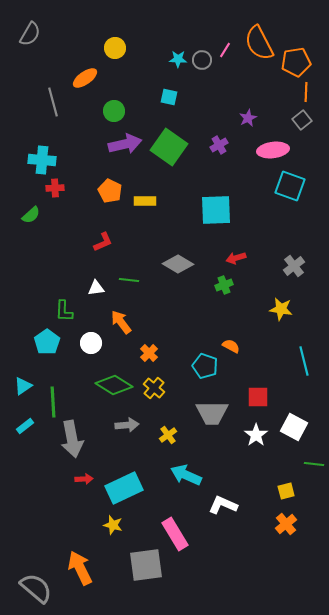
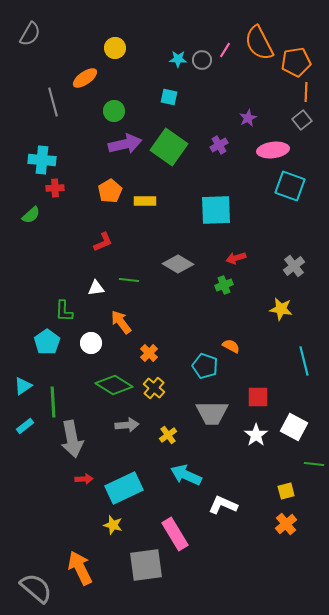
orange pentagon at (110, 191): rotated 15 degrees clockwise
